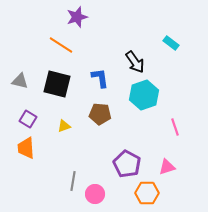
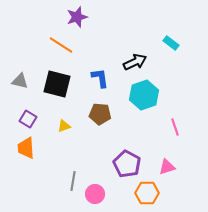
black arrow: rotated 80 degrees counterclockwise
